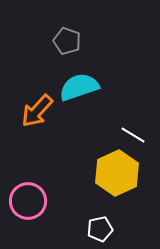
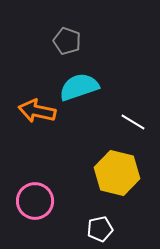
orange arrow: rotated 60 degrees clockwise
white line: moved 13 px up
yellow hexagon: rotated 21 degrees counterclockwise
pink circle: moved 7 px right
